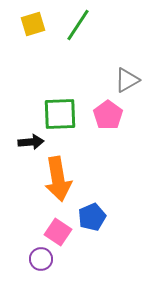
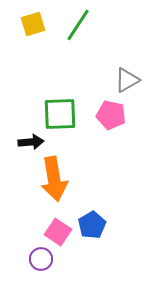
pink pentagon: moved 3 px right; rotated 24 degrees counterclockwise
orange arrow: moved 4 px left
blue pentagon: moved 8 px down; rotated 8 degrees counterclockwise
